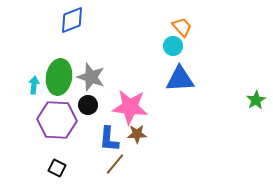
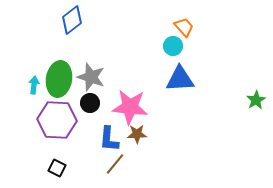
blue diamond: rotated 16 degrees counterclockwise
orange trapezoid: moved 2 px right
green ellipse: moved 2 px down
black circle: moved 2 px right, 2 px up
